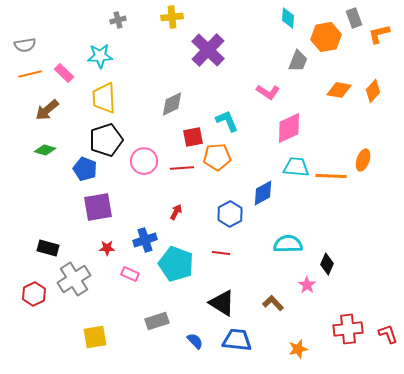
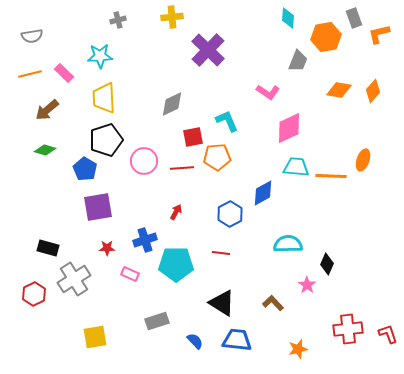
gray semicircle at (25, 45): moved 7 px right, 9 px up
blue pentagon at (85, 169): rotated 10 degrees clockwise
cyan pentagon at (176, 264): rotated 20 degrees counterclockwise
